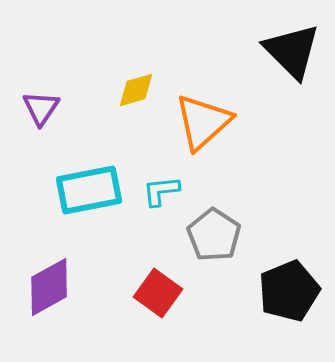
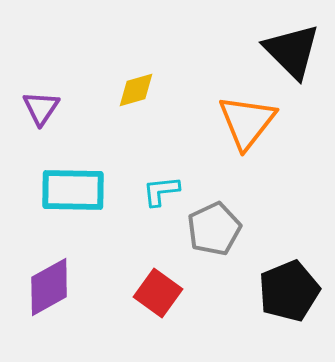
orange triangle: moved 44 px right; rotated 10 degrees counterclockwise
cyan rectangle: moved 16 px left; rotated 12 degrees clockwise
gray pentagon: moved 6 px up; rotated 14 degrees clockwise
